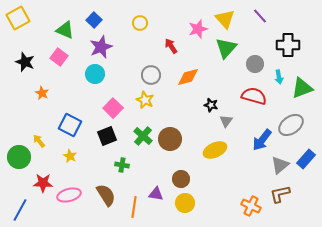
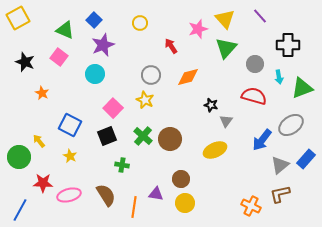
purple star at (101, 47): moved 2 px right, 2 px up
